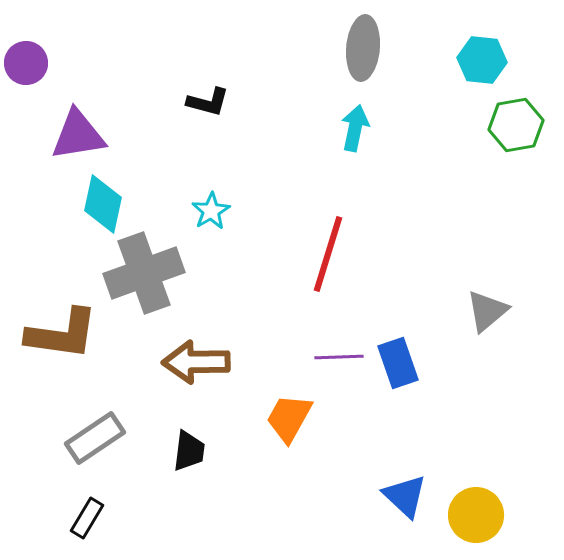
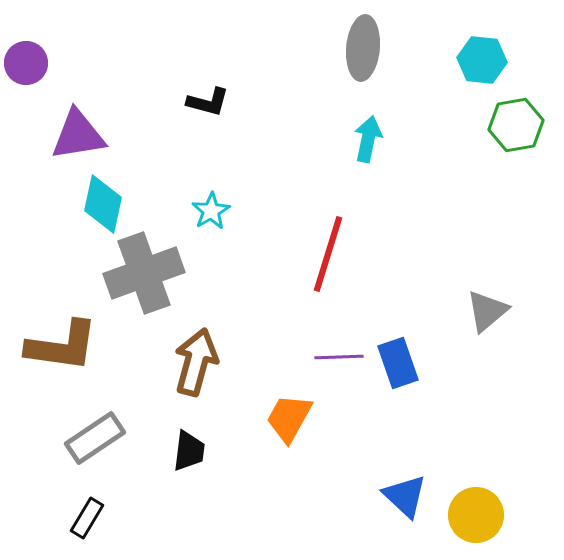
cyan arrow: moved 13 px right, 11 px down
brown L-shape: moved 12 px down
brown arrow: rotated 106 degrees clockwise
